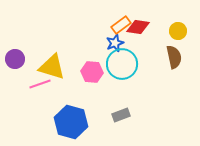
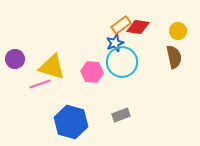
cyan circle: moved 2 px up
